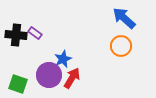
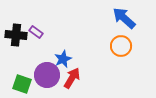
purple rectangle: moved 1 px right, 1 px up
purple circle: moved 2 px left
green square: moved 4 px right
